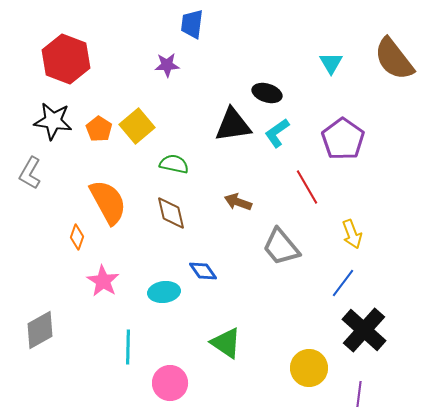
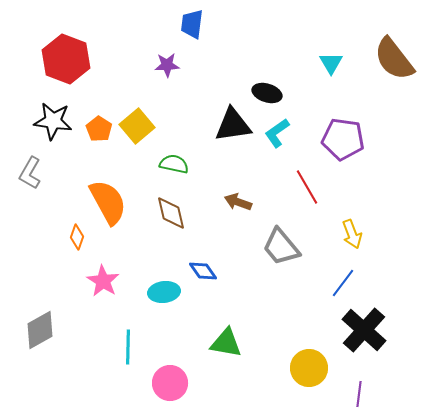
purple pentagon: rotated 27 degrees counterclockwise
green triangle: rotated 24 degrees counterclockwise
